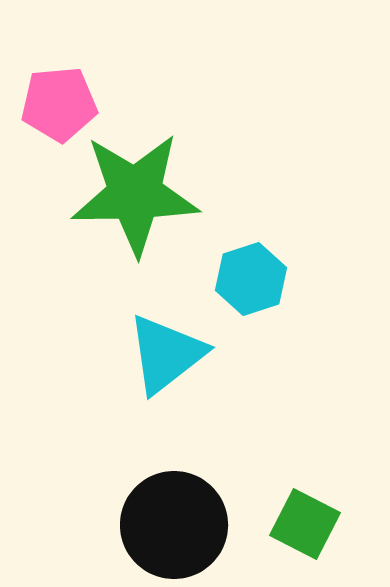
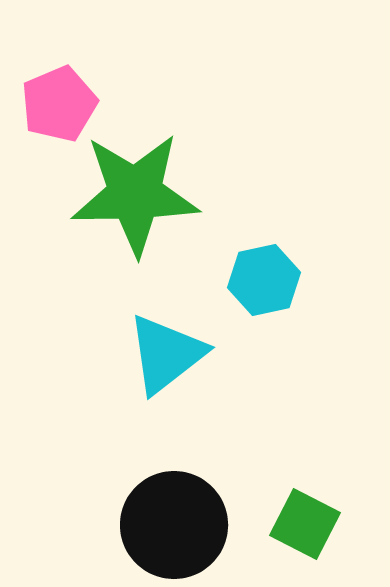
pink pentagon: rotated 18 degrees counterclockwise
cyan hexagon: moved 13 px right, 1 px down; rotated 6 degrees clockwise
